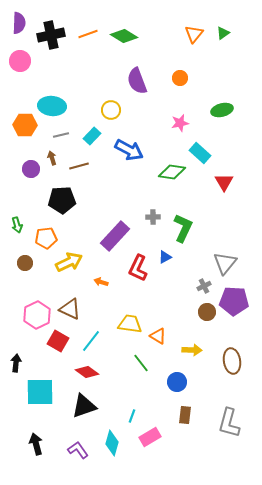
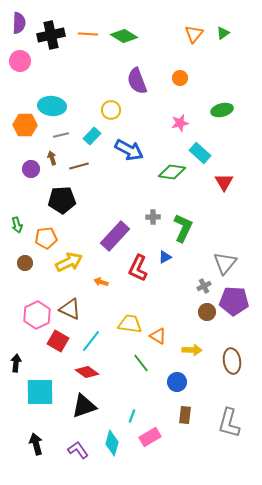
orange line at (88, 34): rotated 24 degrees clockwise
